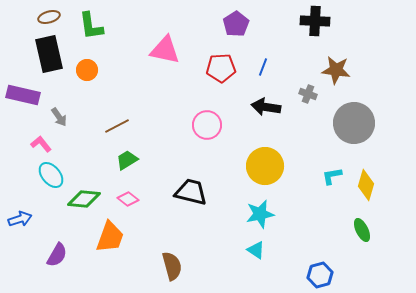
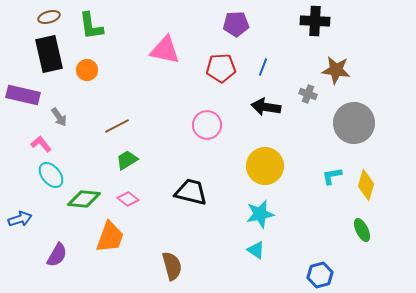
purple pentagon: rotated 30 degrees clockwise
